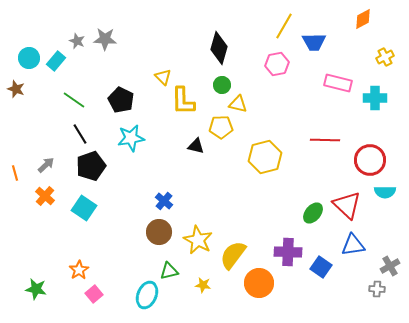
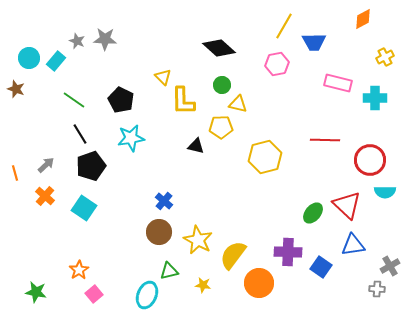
black diamond at (219, 48): rotated 64 degrees counterclockwise
green star at (36, 289): moved 3 px down
